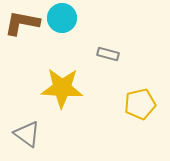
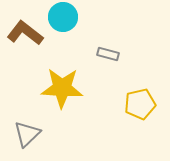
cyan circle: moved 1 px right, 1 px up
brown L-shape: moved 3 px right, 10 px down; rotated 27 degrees clockwise
gray triangle: rotated 40 degrees clockwise
